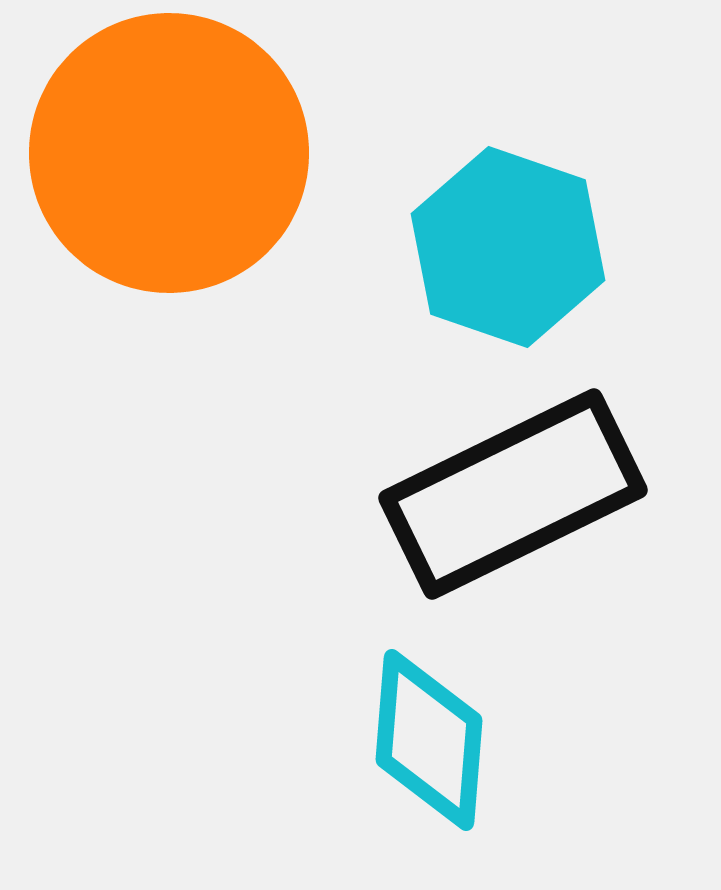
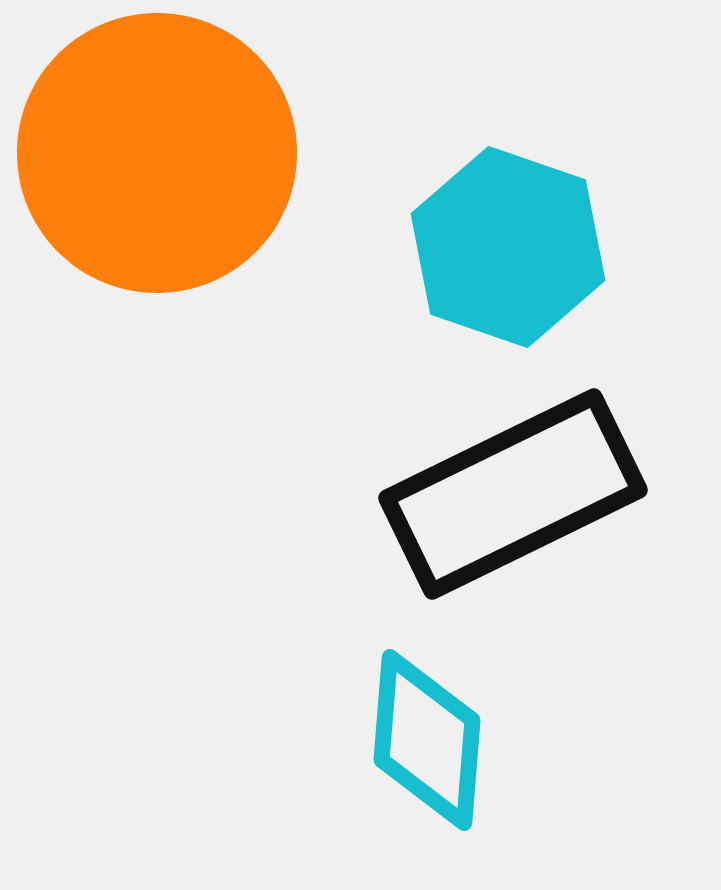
orange circle: moved 12 px left
cyan diamond: moved 2 px left
